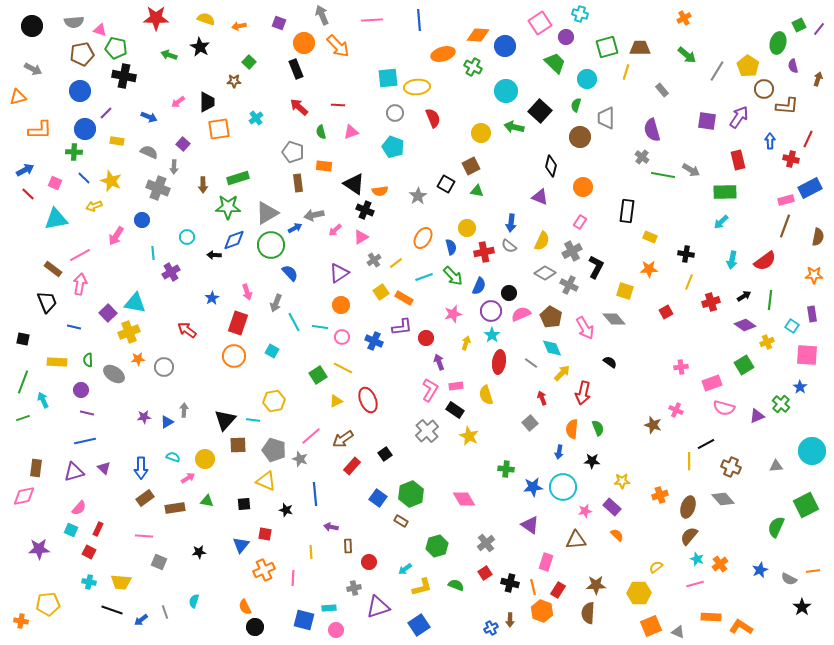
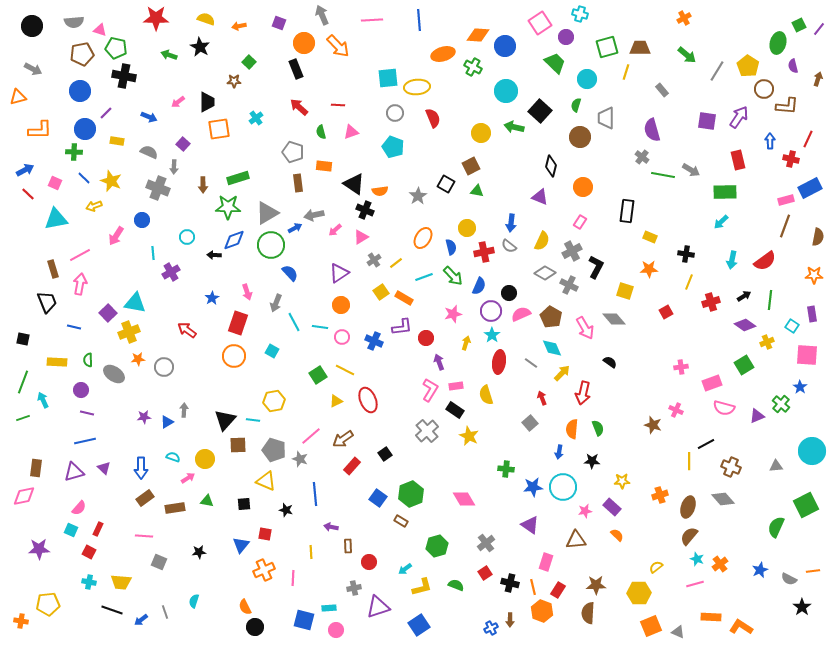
brown rectangle at (53, 269): rotated 36 degrees clockwise
yellow line at (343, 368): moved 2 px right, 2 px down
